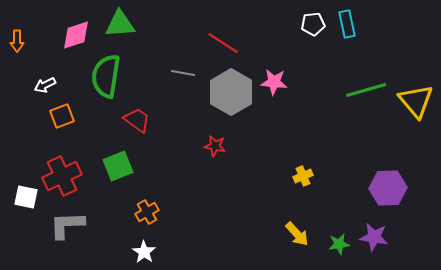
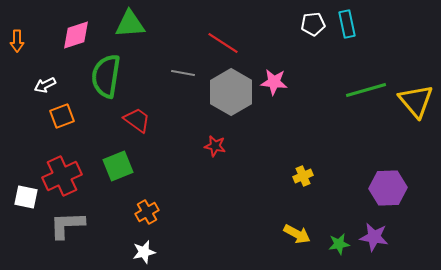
green triangle: moved 10 px right
yellow arrow: rotated 20 degrees counterclockwise
white star: rotated 25 degrees clockwise
